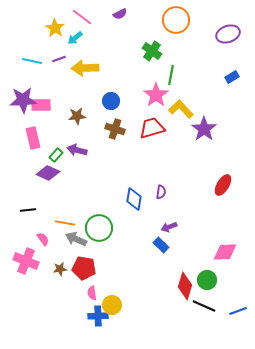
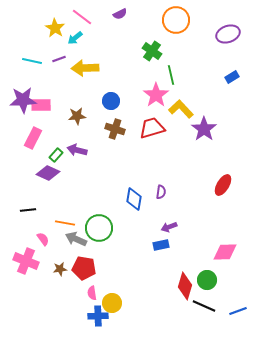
green line at (171, 75): rotated 24 degrees counterclockwise
pink rectangle at (33, 138): rotated 40 degrees clockwise
blue rectangle at (161, 245): rotated 56 degrees counterclockwise
yellow circle at (112, 305): moved 2 px up
